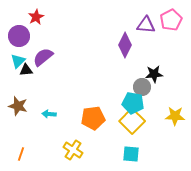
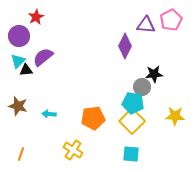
purple diamond: moved 1 px down
